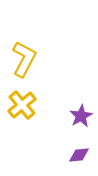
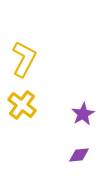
yellow cross: rotated 12 degrees counterclockwise
purple star: moved 2 px right, 2 px up
